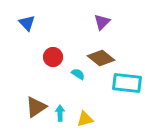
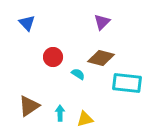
brown diamond: rotated 24 degrees counterclockwise
brown triangle: moved 7 px left, 1 px up
